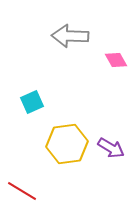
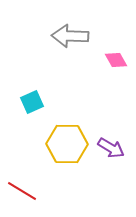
yellow hexagon: rotated 9 degrees clockwise
